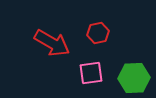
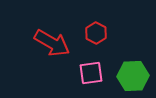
red hexagon: moved 2 px left; rotated 20 degrees counterclockwise
green hexagon: moved 1 px left, 2 px up
